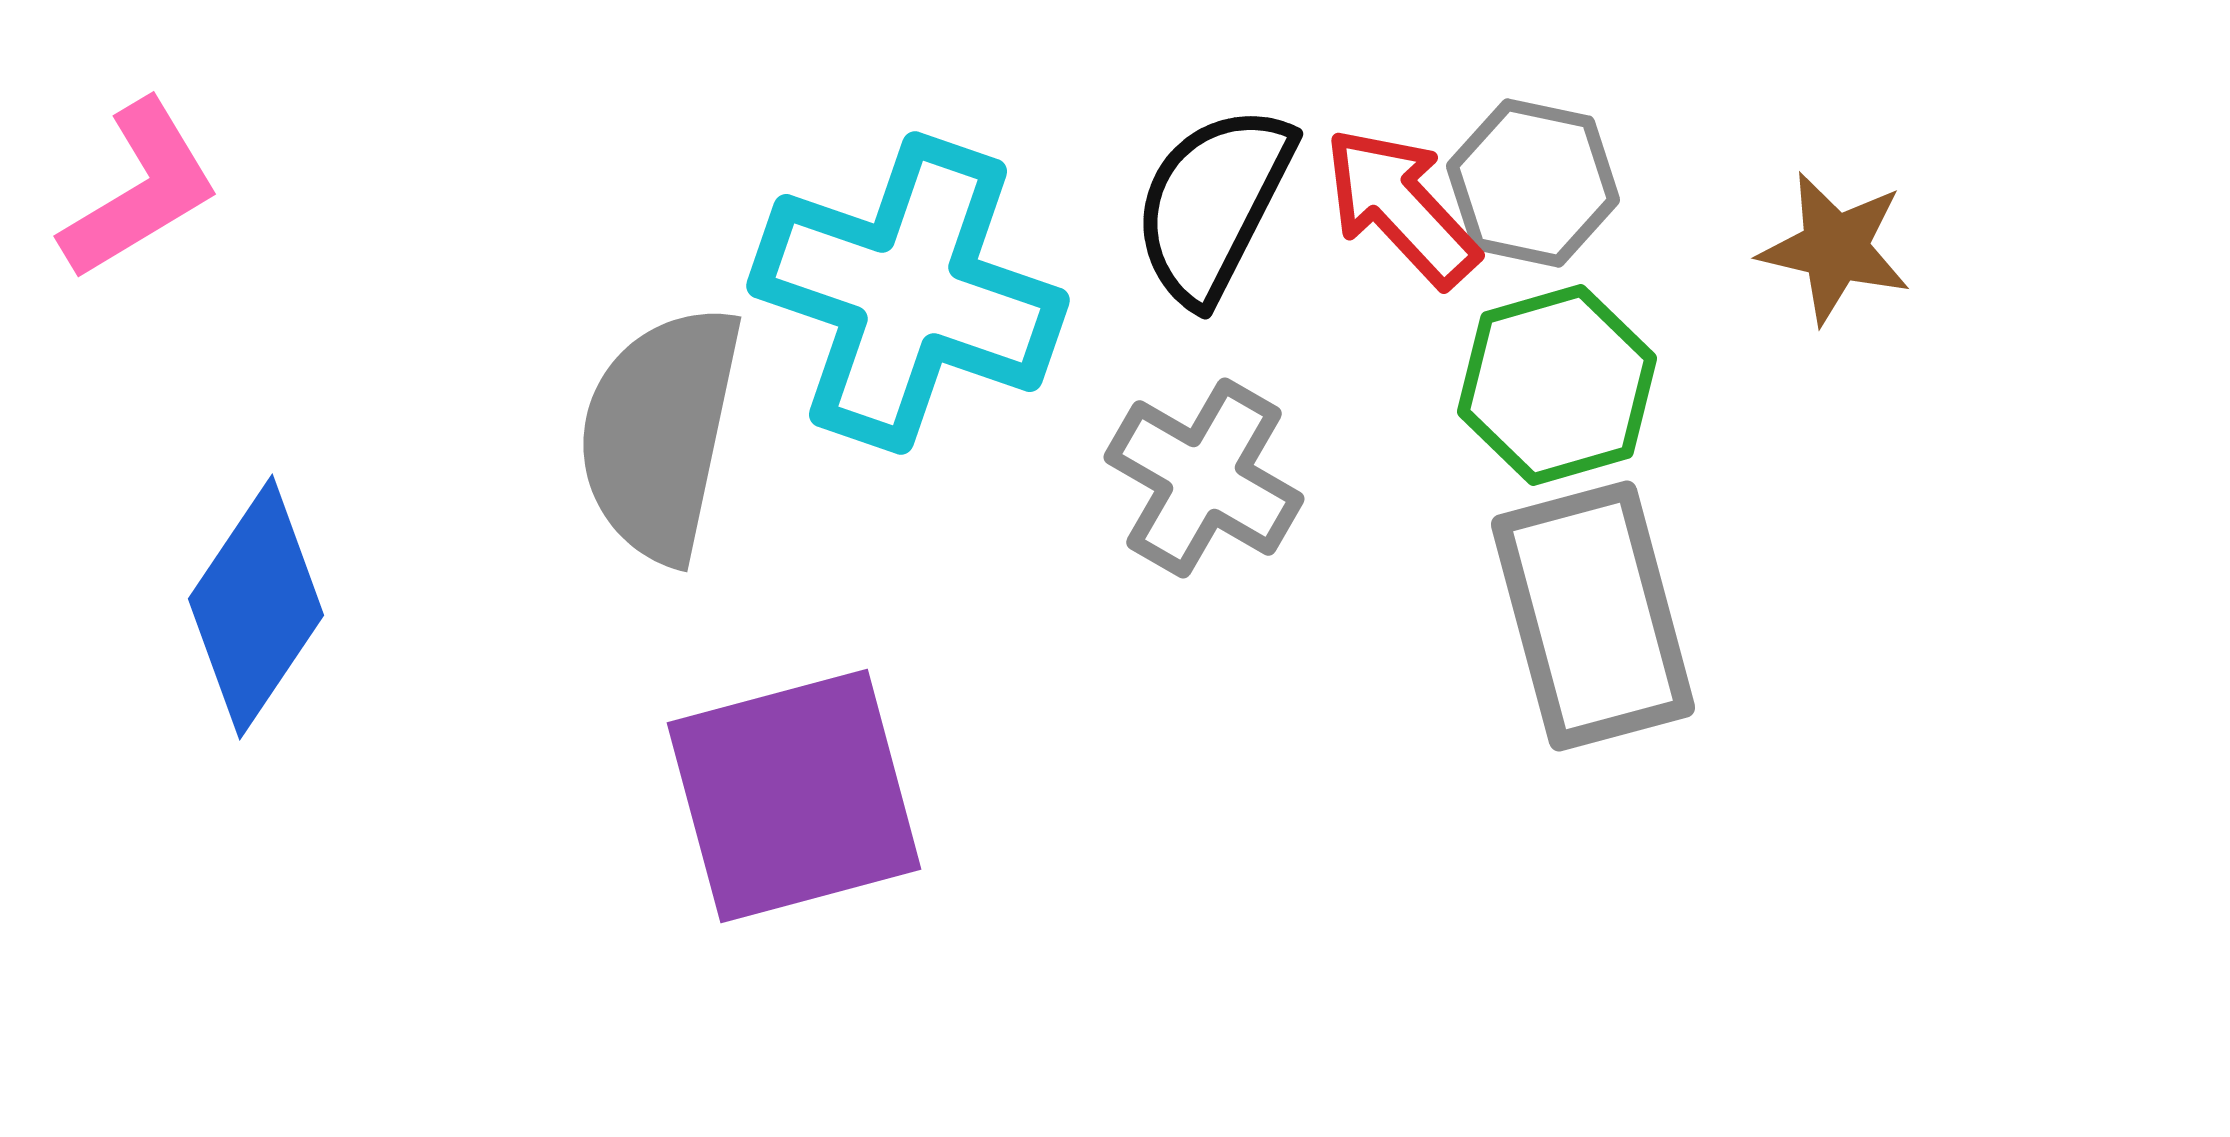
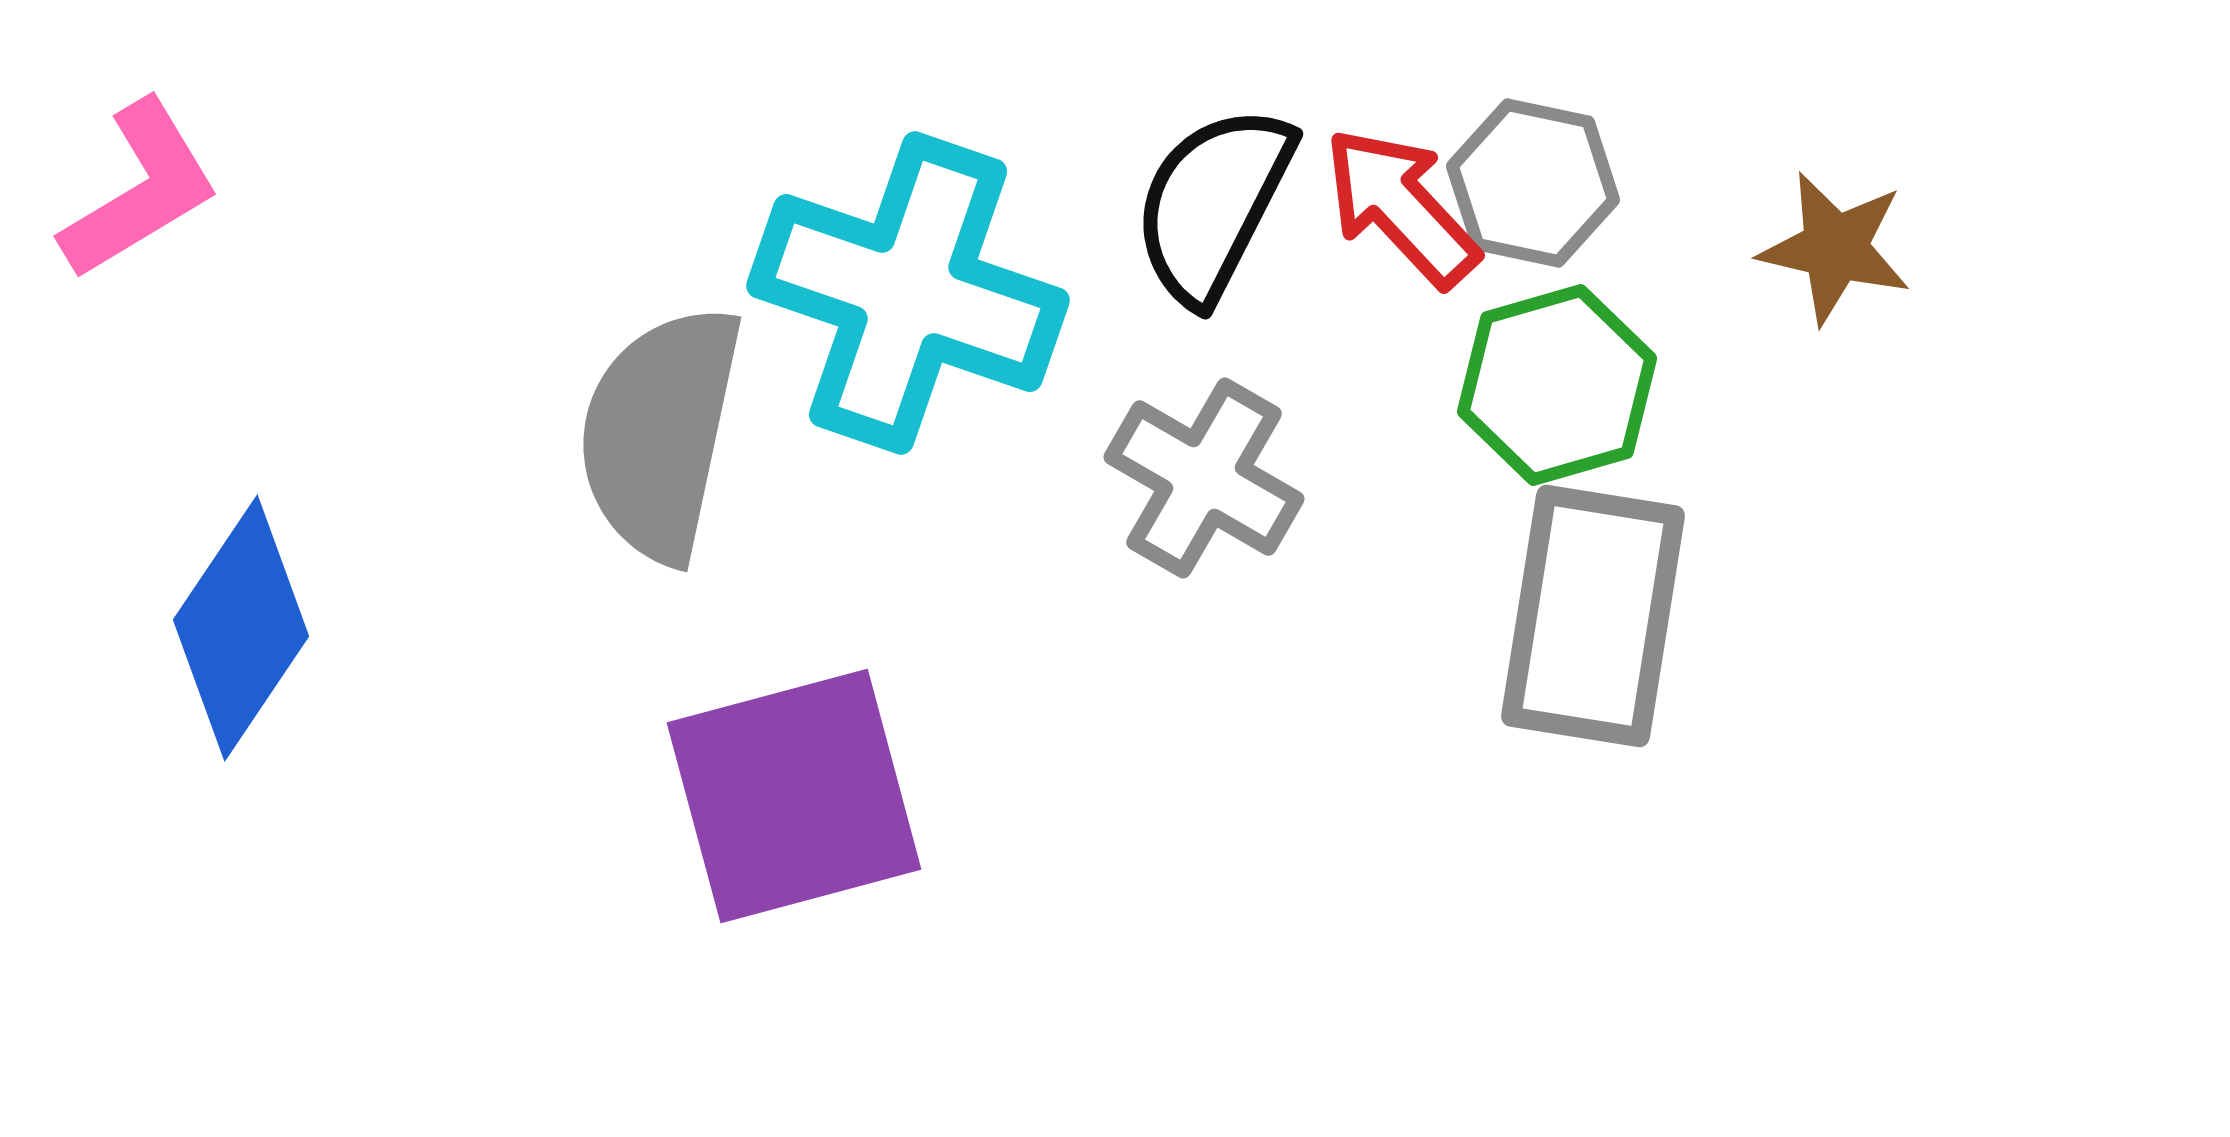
blue diamond: moved 15 px left, 21 px down
gray rectangle: rotated 24 degrees clockwise
